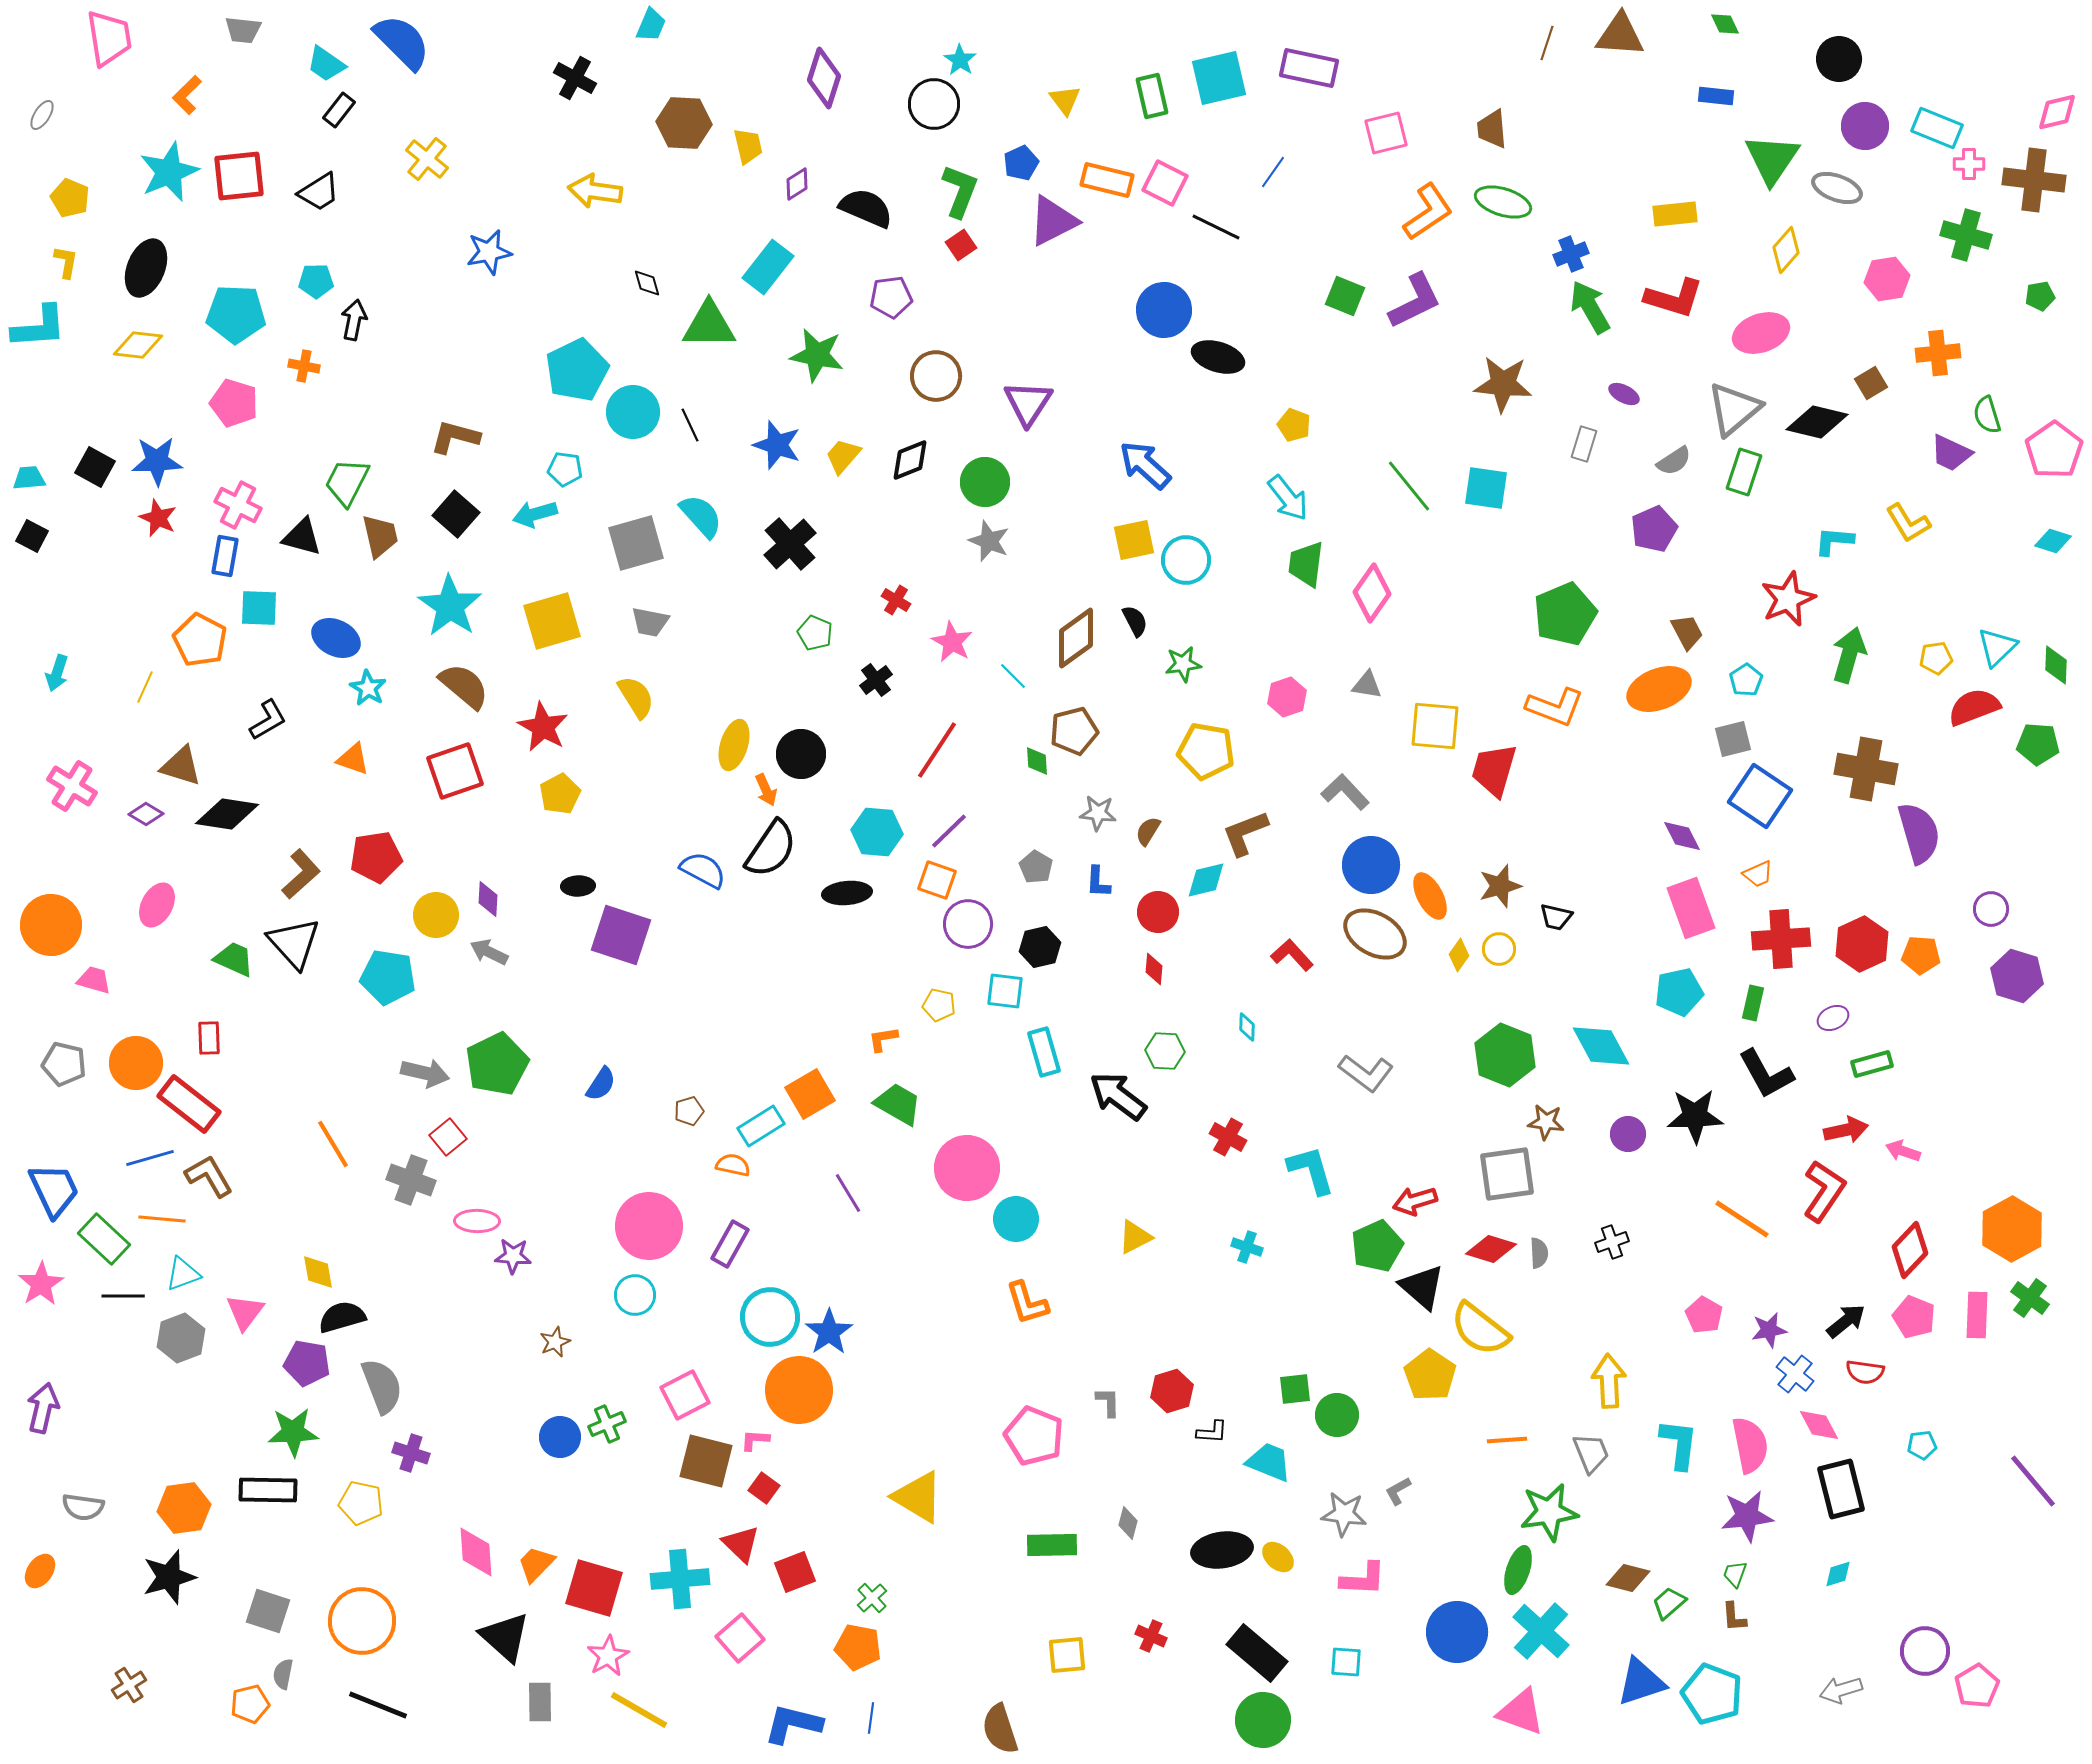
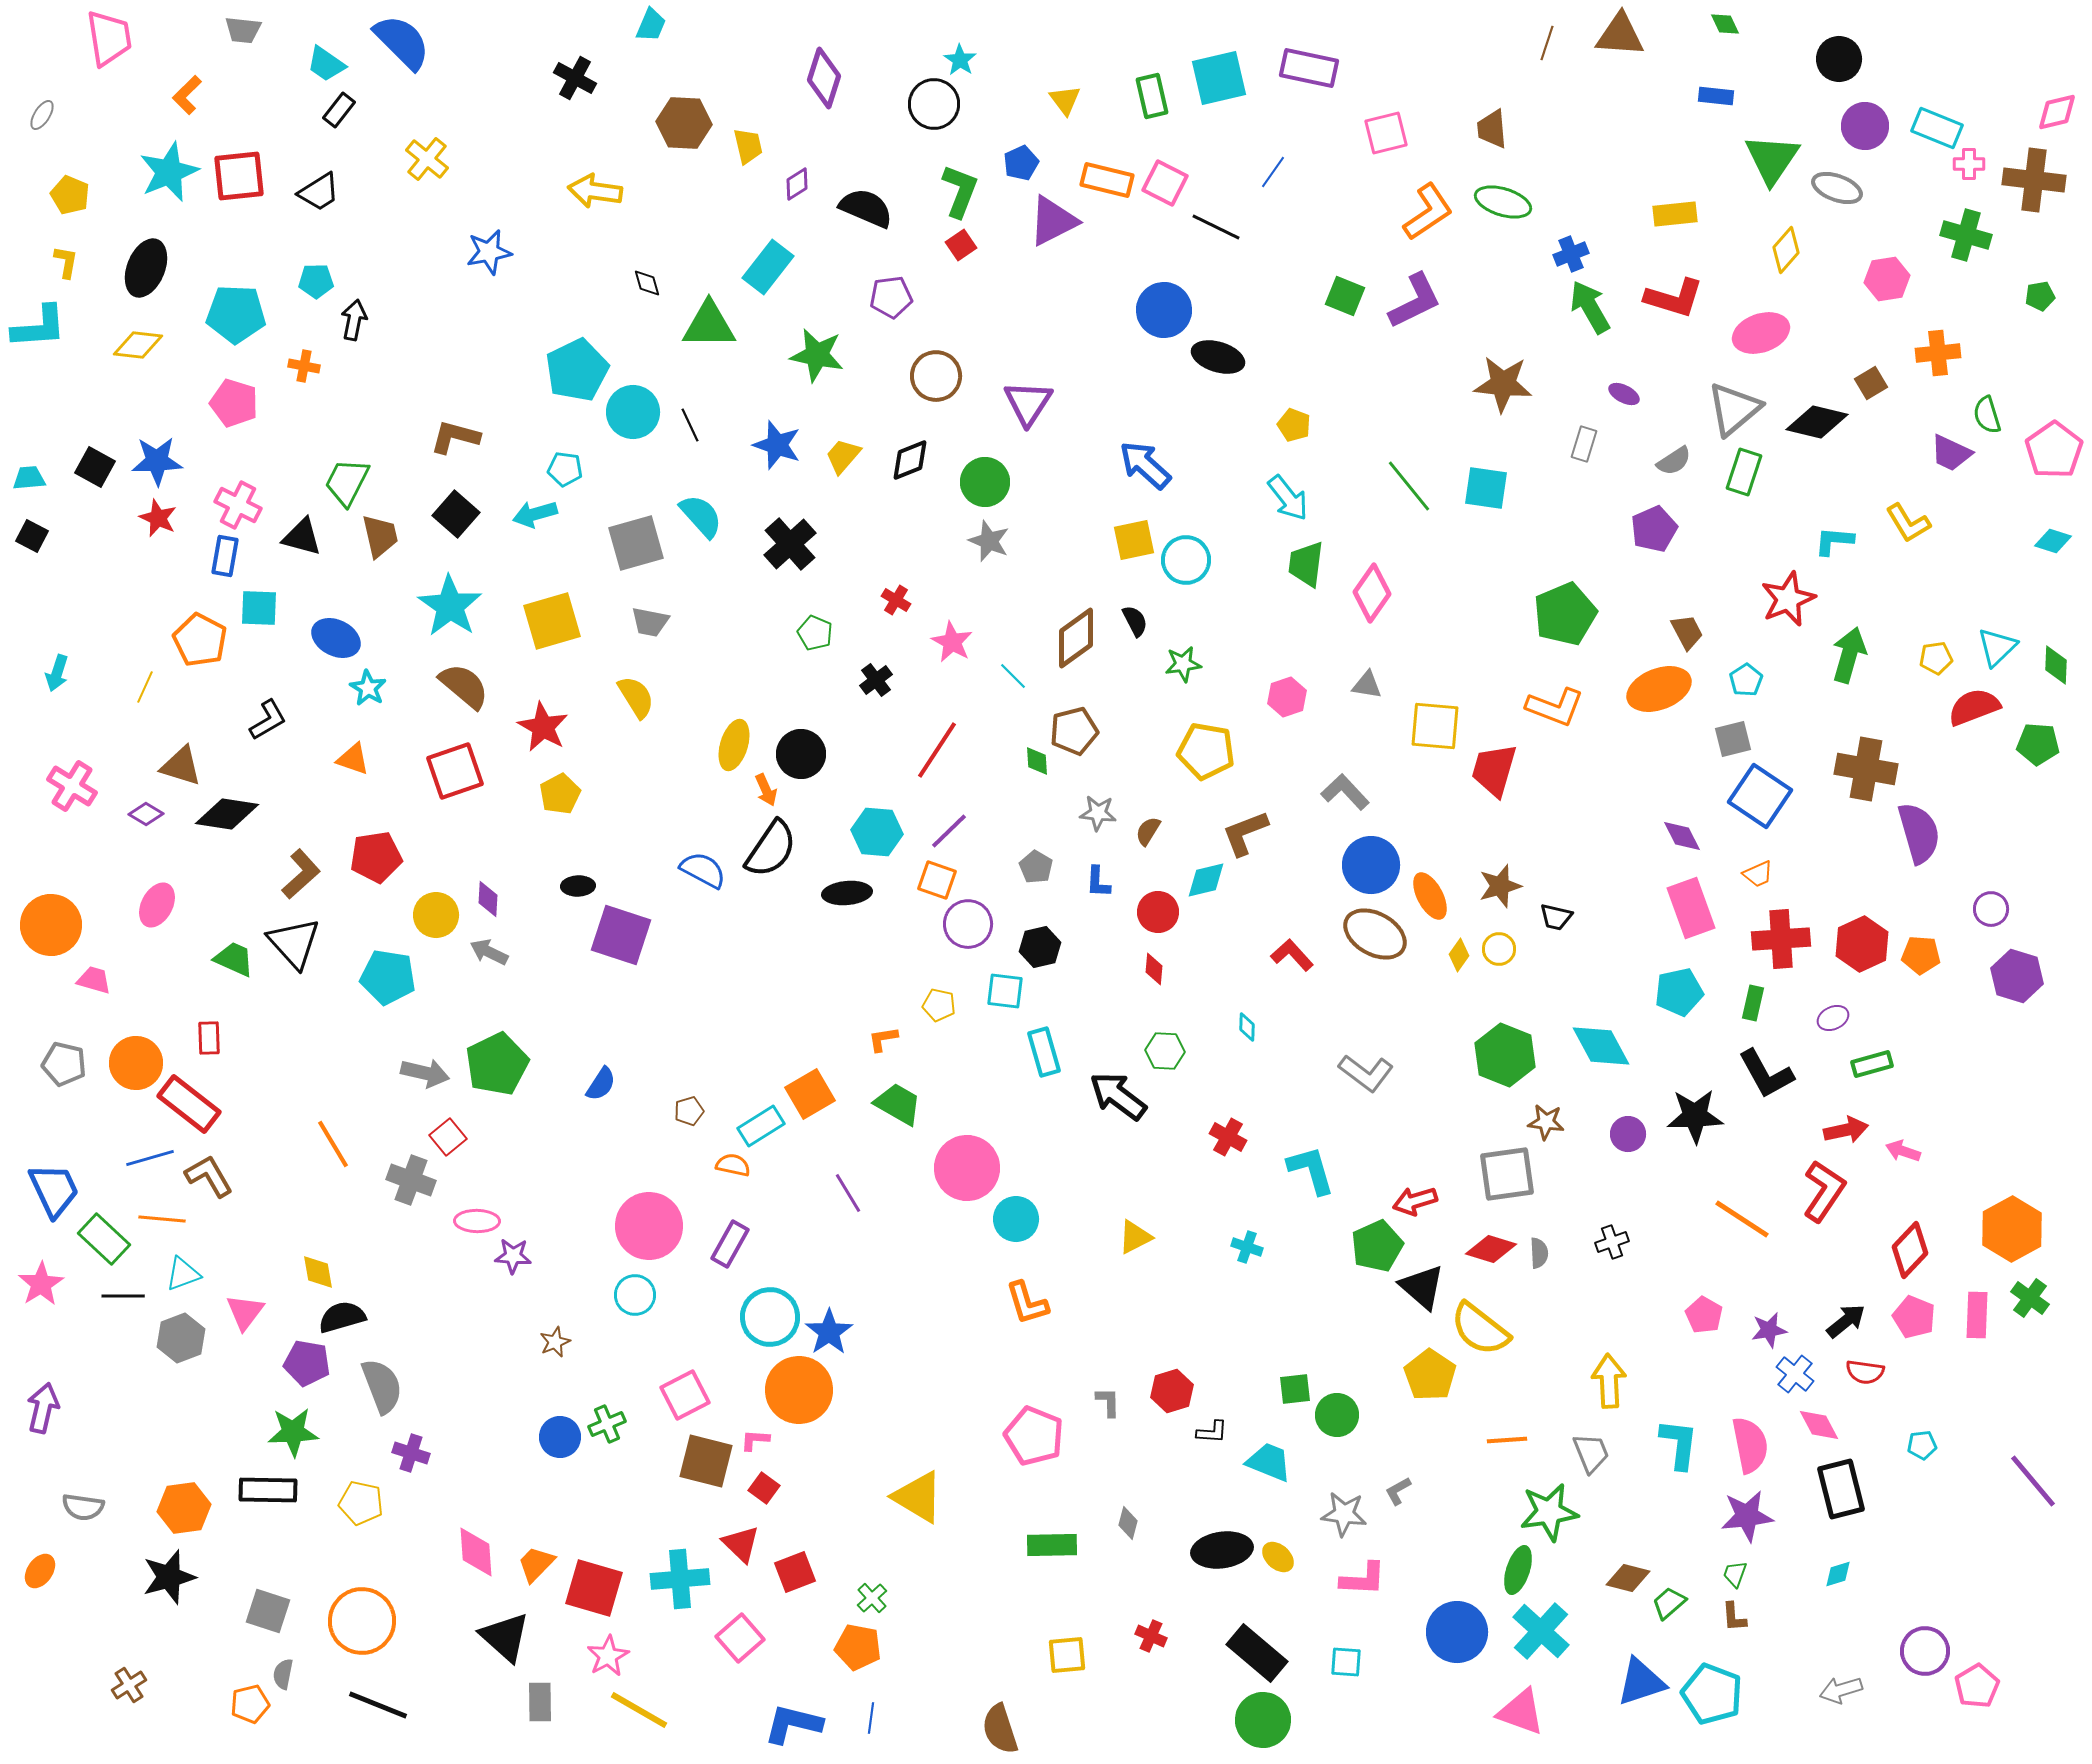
yellow pentagon at (70, 198): moved 3 px up
